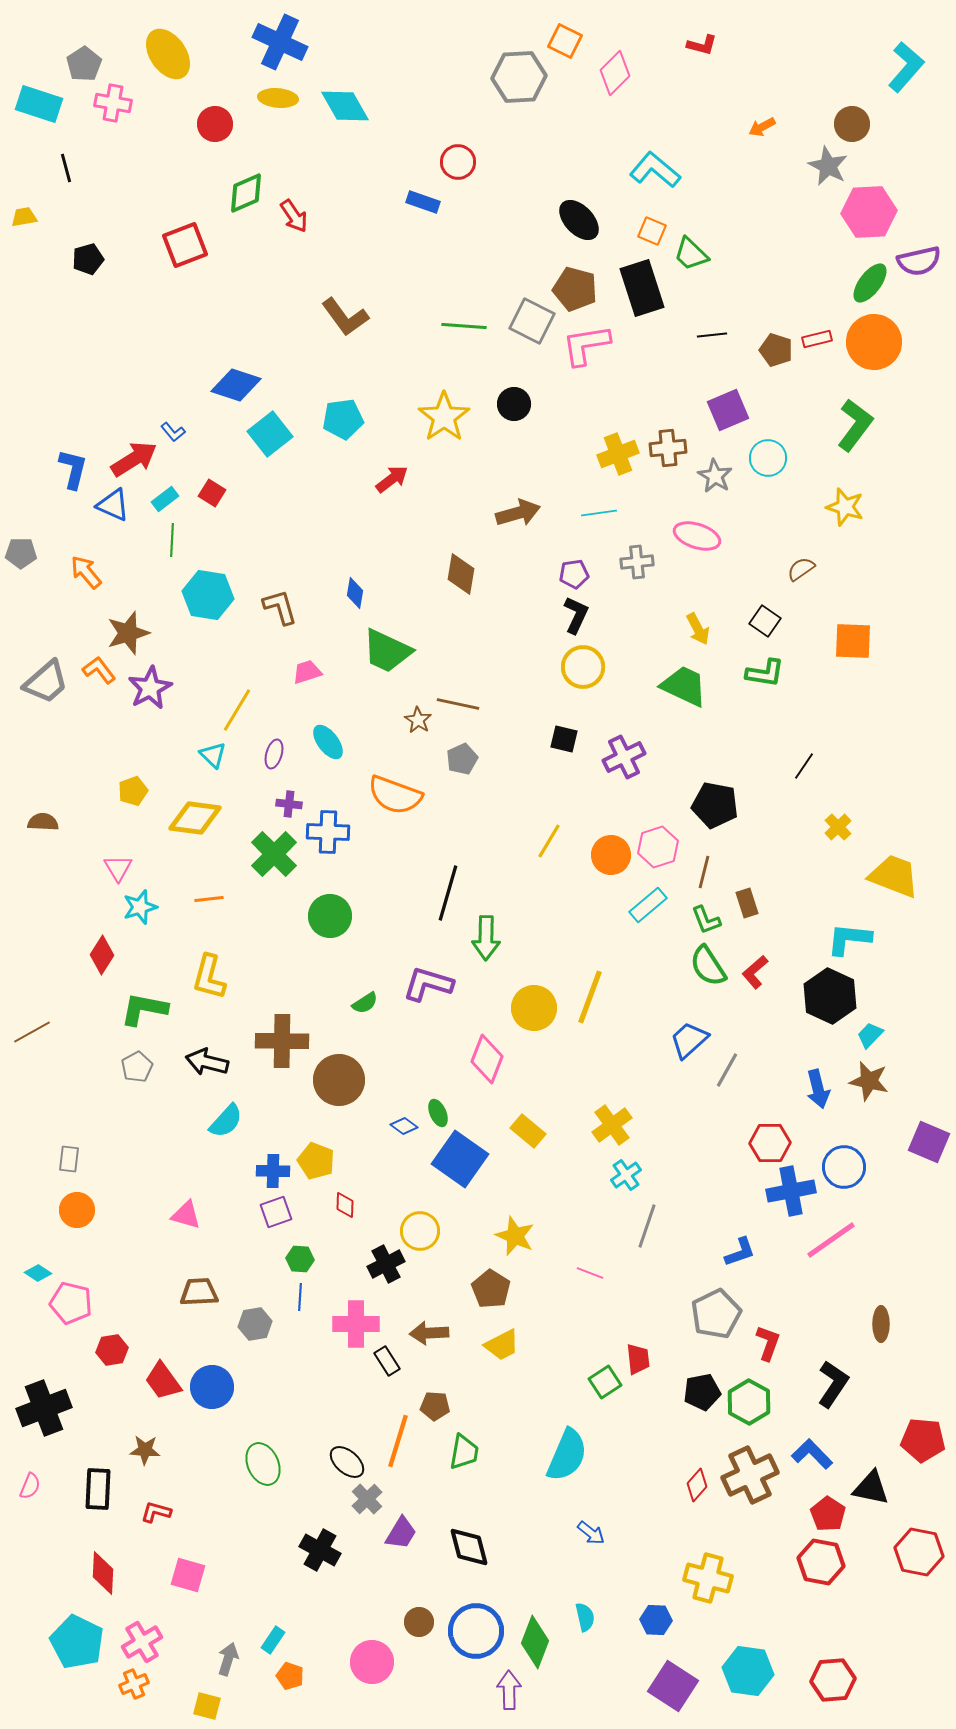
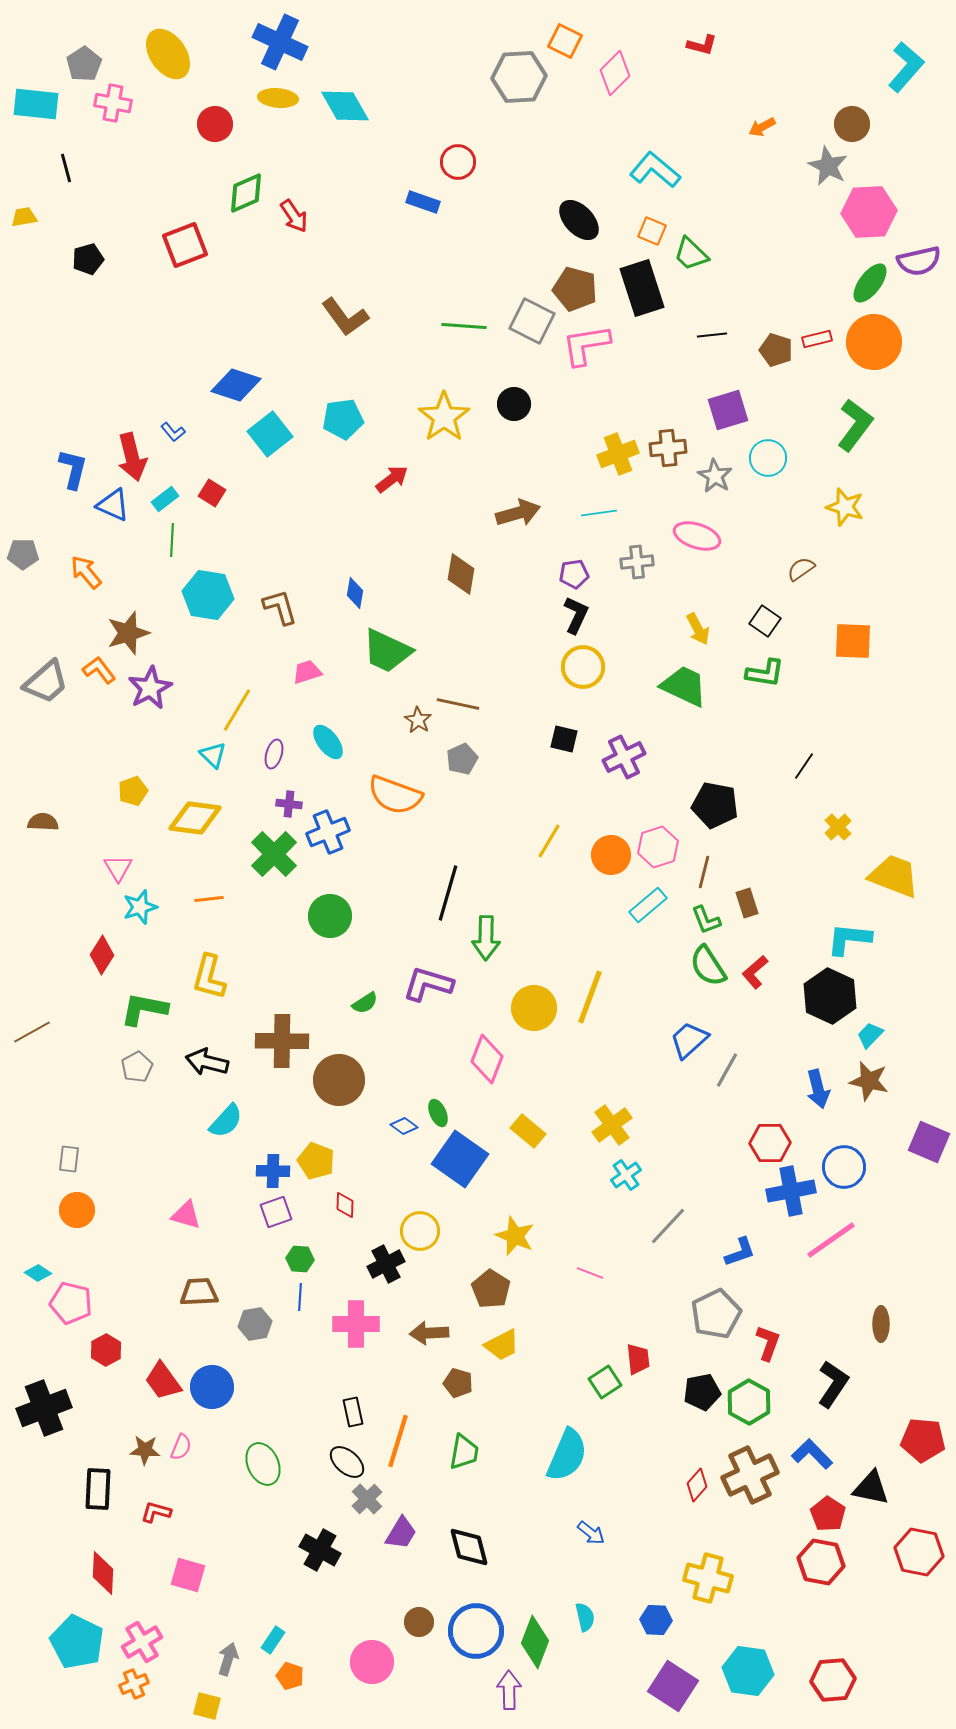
cyan rectangle at (39, 104): moved 3 px left; rotated 12 degrees counterclockwise
purple square at (728, 410): rotated 6 degrees clockwise
red arrow at (134, 459): moved 2 px left, 2 px up; rotated 108 degrees clockwise
gray pentagon at (21, 553): moved 2 px right, 1 px down
blue cross at (328, 832): rotated 24 degrees counterclockwise
gray line at (647, 1226): moved 21 px right; rotated 24 degrees clockwise
red hexagon at (112, 1350): moved 6 px left; rotated 20 degrees counterclockwise
black rectangle at (387, 1361): moved 34 px left, 51 px down; rotated 20 degrees clockwise
brown pentagon at (435, 1406): moved 23 px right, 23 px up; rotated 12 degrees clockwise
pink semicircle at (30, 1486): moved 151 px right, 39 px up
